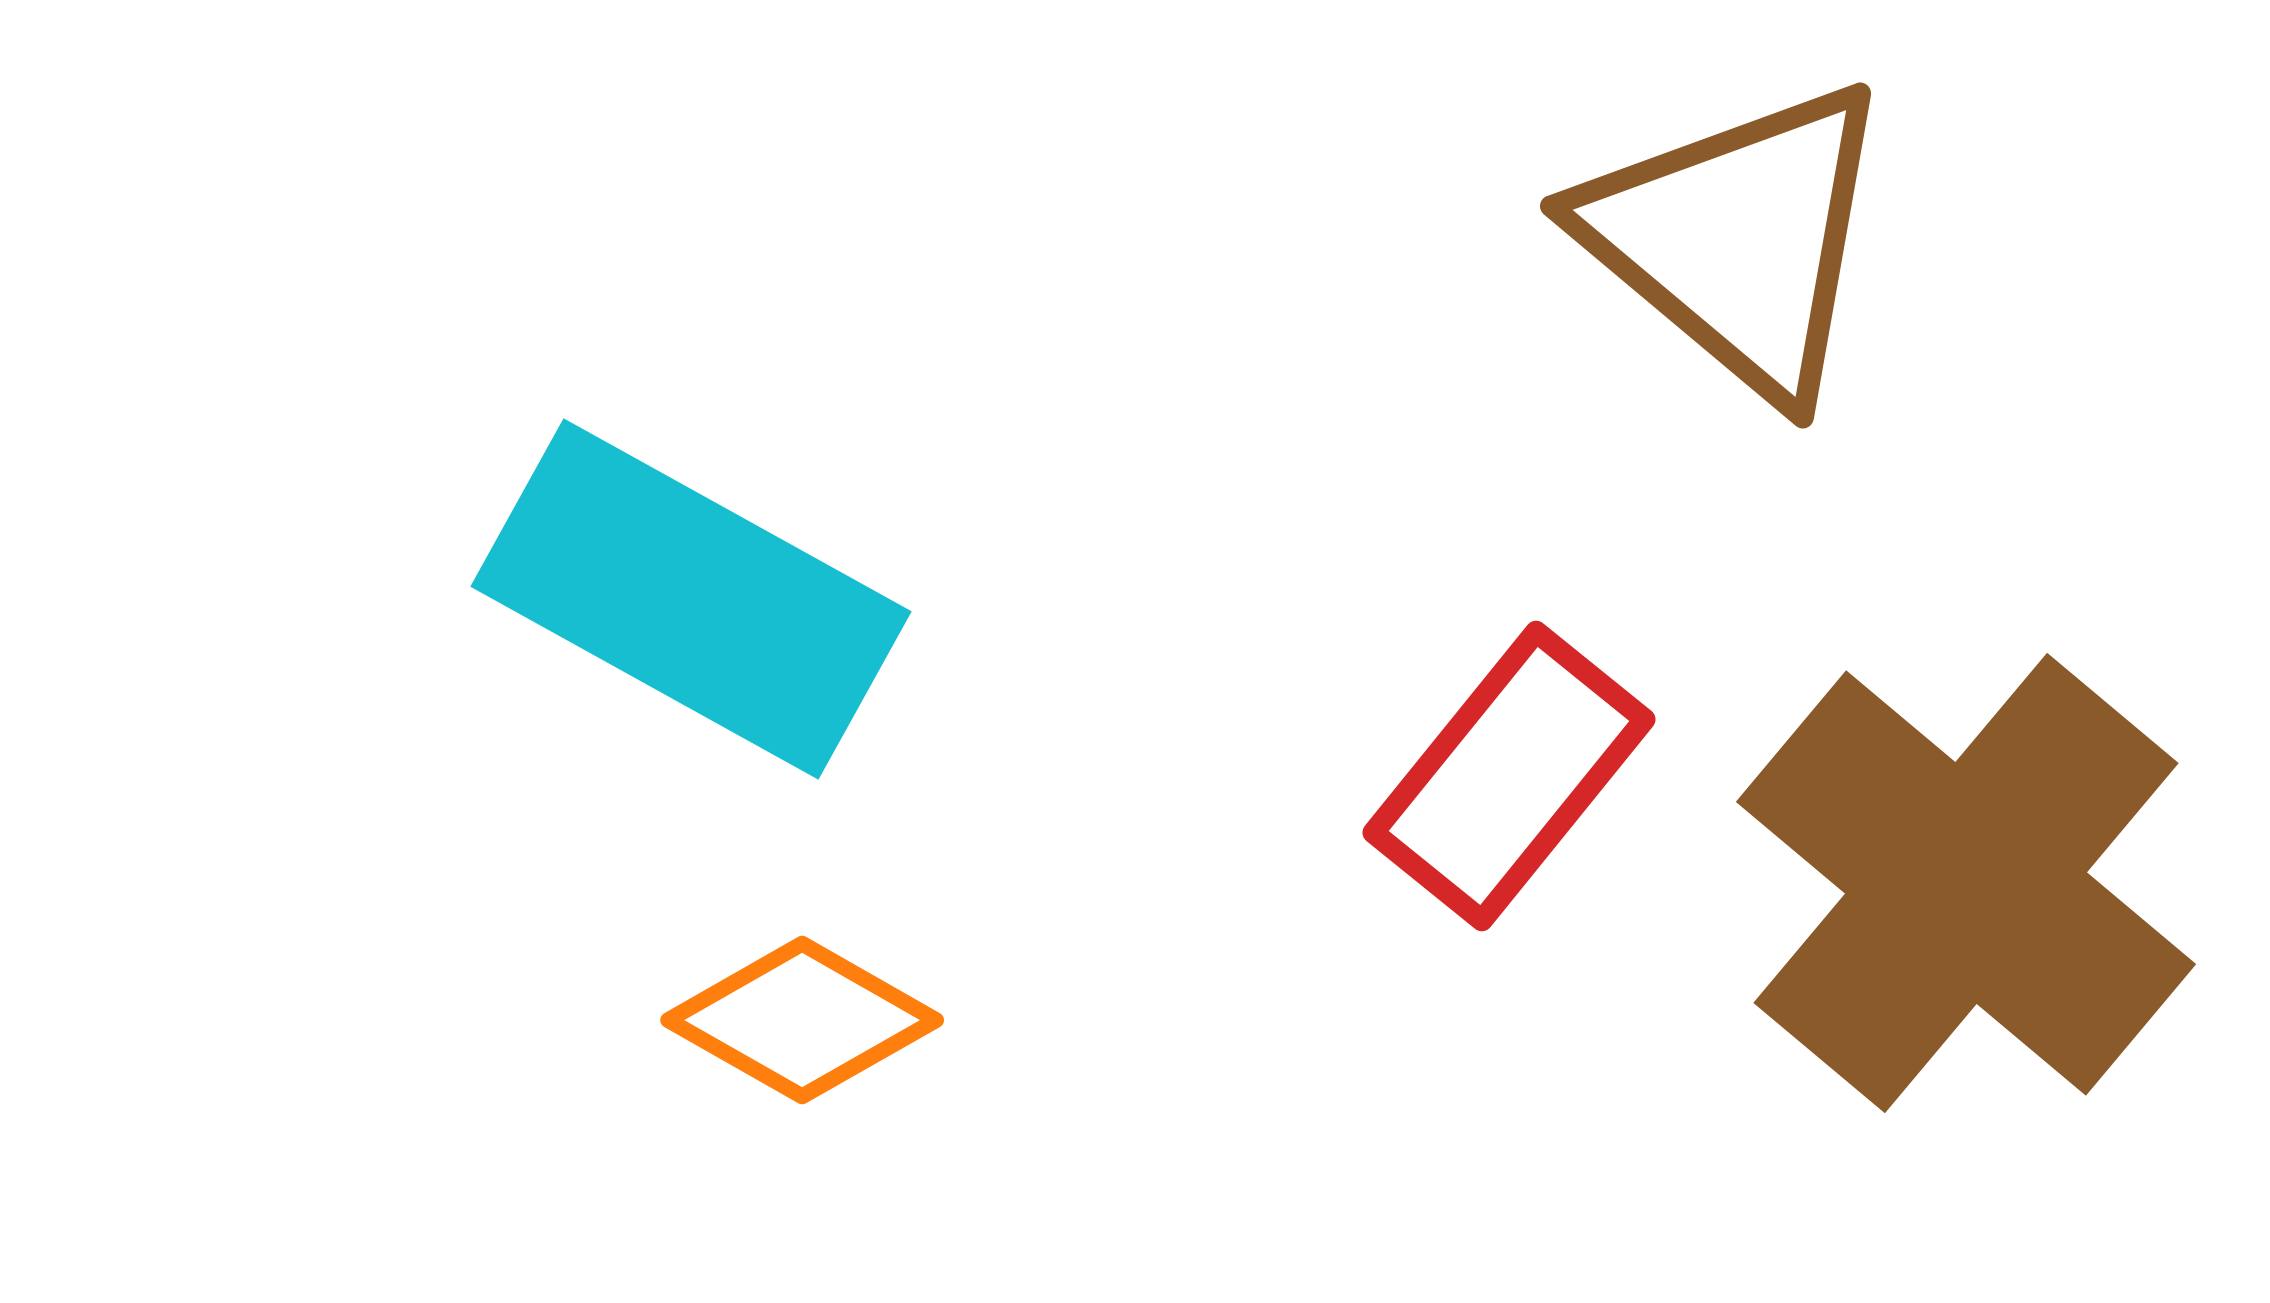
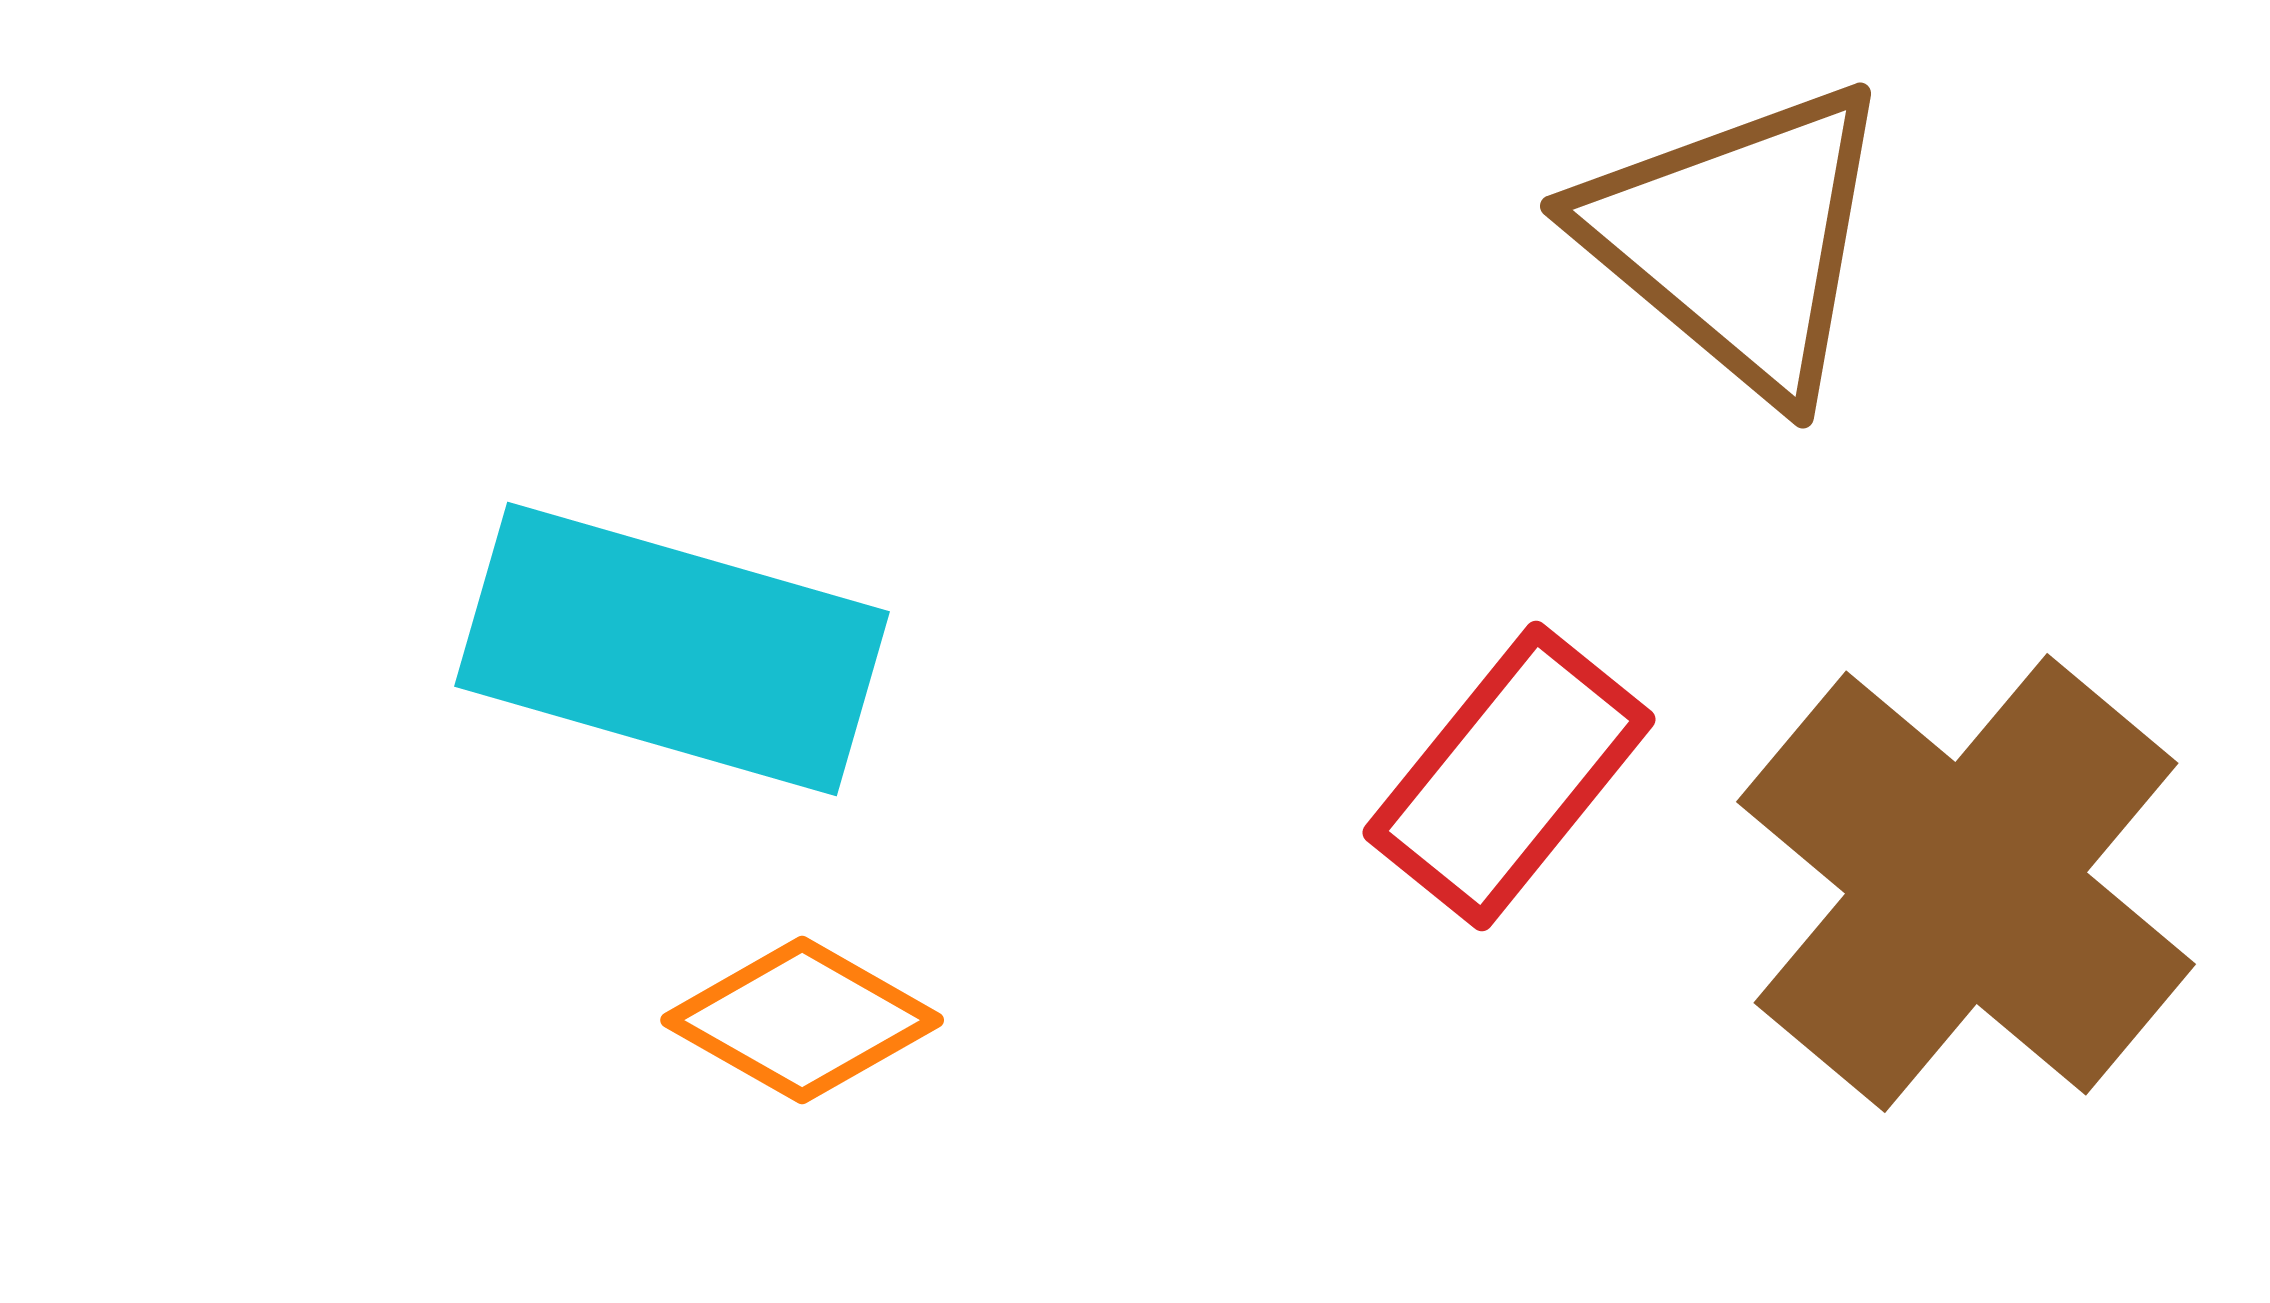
cyan rectangle: moved 19 px left, 50 px down; rotated 13 degrees counterclockwise
